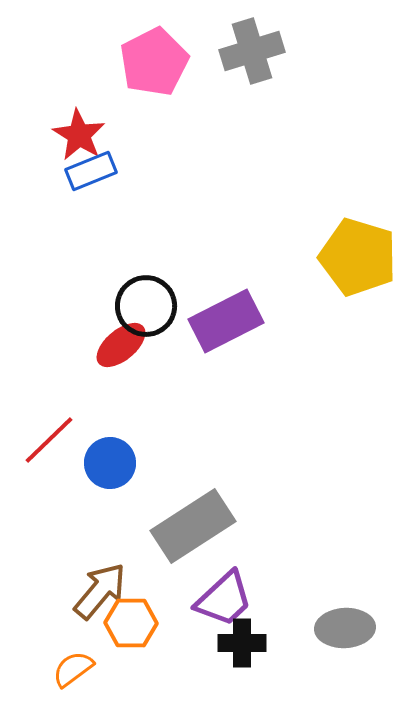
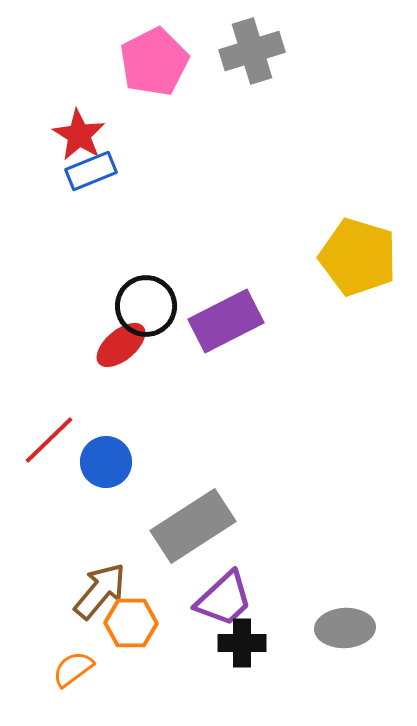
blue circle: moved 4 px left, 1 px up
